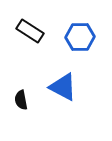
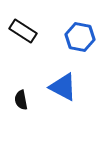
black rectangle: moved 7 px left
blue hexagon: rotated 12 degrees clockwise
